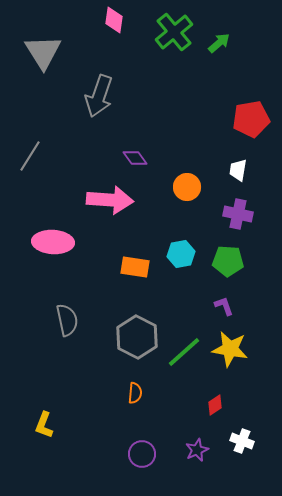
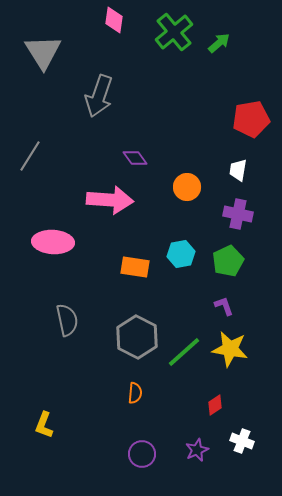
green pentagon: rotated 28 degrees counterclockwise
